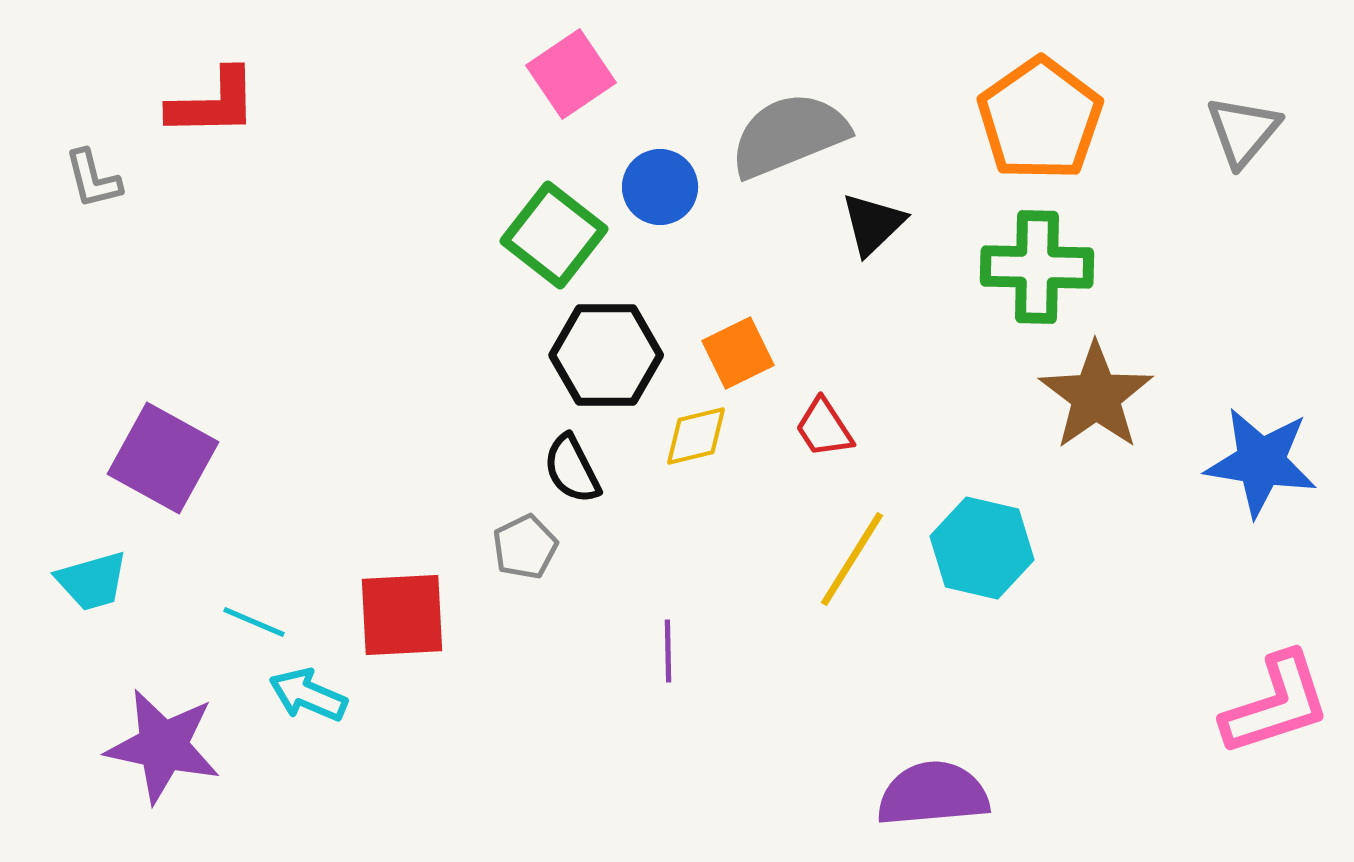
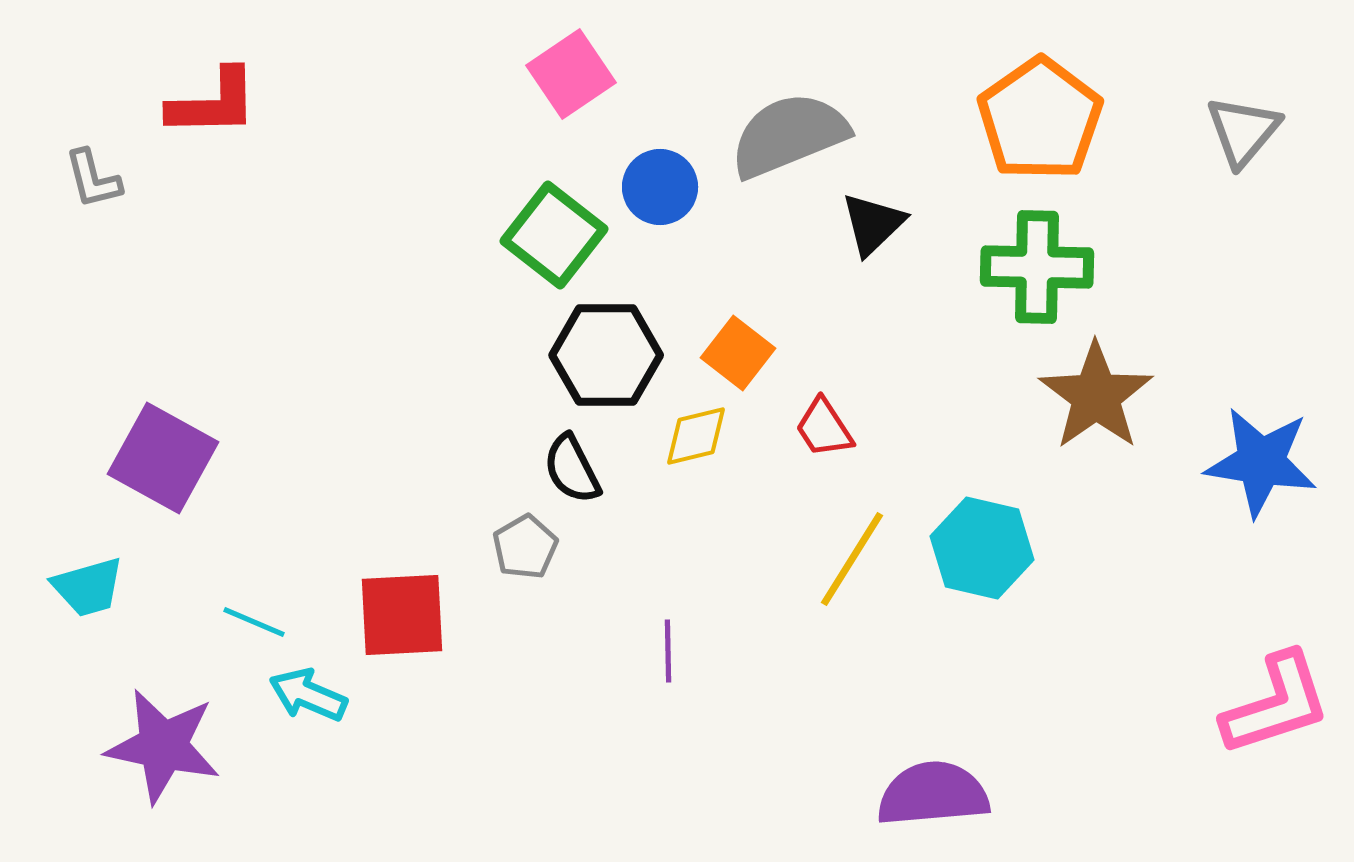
orange square: rotated 26 degrees counterclockwise
gray pentagon: rotated 4 degrees counterclockwise
cyan trapezoid: moved 4 px left, 6 px down
